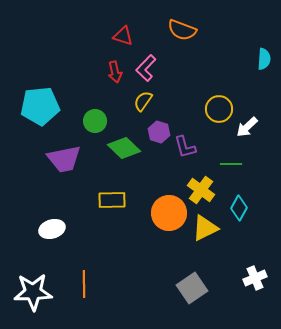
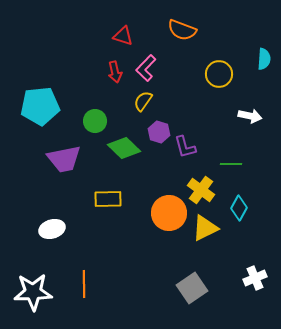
yellow circle: moved 35 px up
white arrow: moved 3 px right, 11 px up; rotated 125 degrees counterclockwise
yellow rectangle: moved 4 px left, 1 px up
